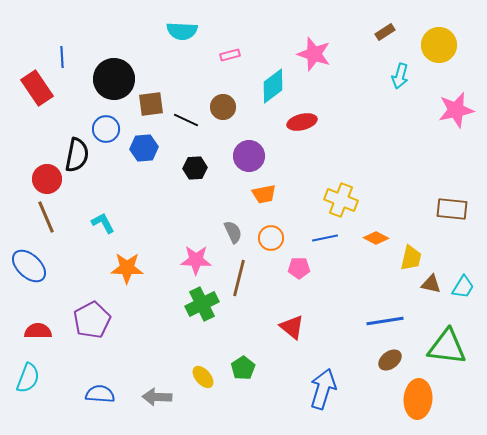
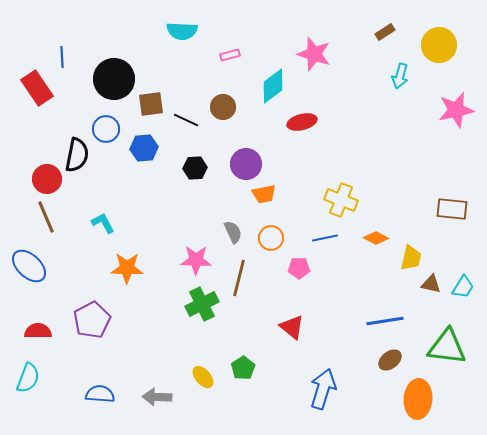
purple circle at (249, 156): moved 3 px left, 8 px down
